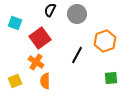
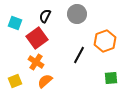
black semicircle: moved 5 px left, 6 px down
red square: moved 3 px left
black line: moved 2 px right
orange semicircle: rotated 49 degrees clockwise
